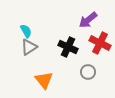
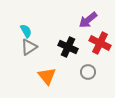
orange triangle: moved 3 px right, 4 px up
